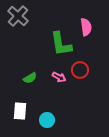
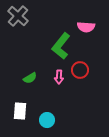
pink semicircle: rotated 102 degrees clockwise
green L-shape: moved 2 px down; rotated 48 degrees clockwise
pink arrow: rotated 64 degrees clockwise
